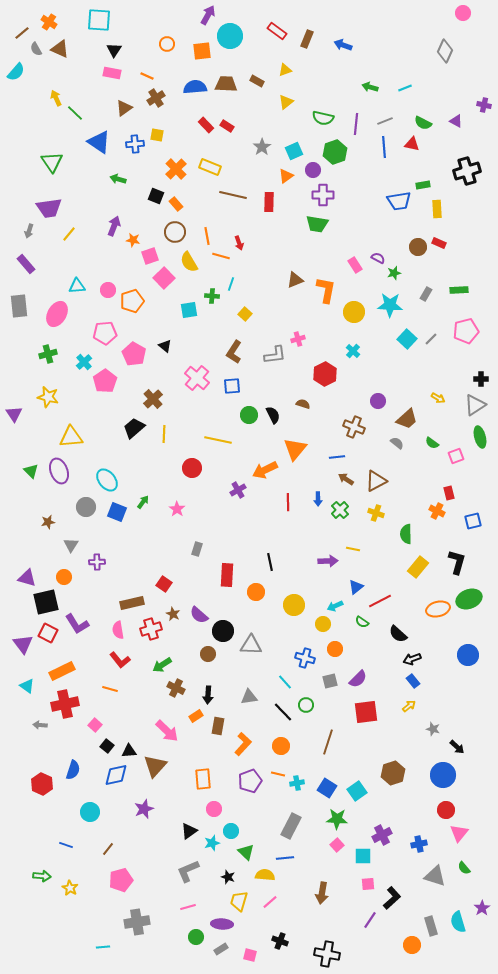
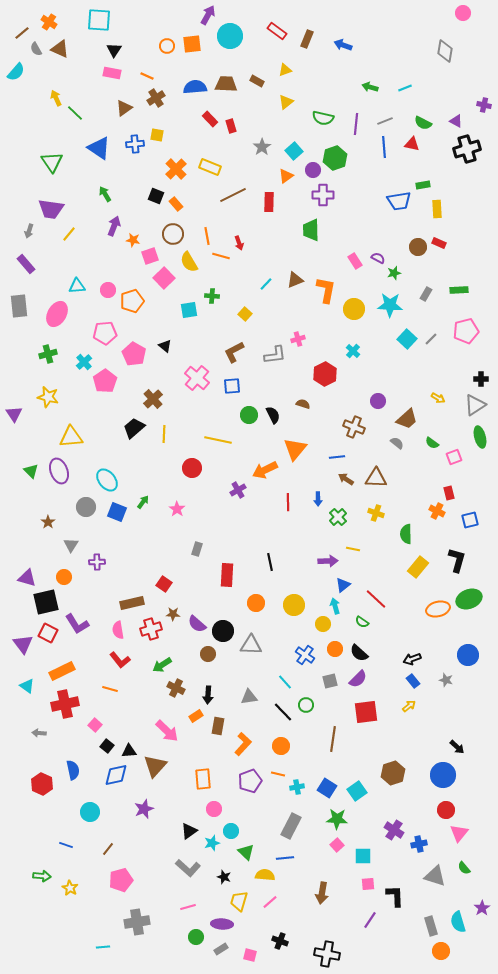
orange circle at (167, 44): moved 2 px down
orange square at (202, 51): moved 10 px left, 7 px up
gray diamond at (445, 51): rotated 15 degrees counterclockwise
red rectangle at (206, 125): moved 4 px right, 6 px up
red rectangle at (227, 126): moved 4 px right; rotated 40 degrees clockwise
blue triangle at (99, 142): moved 6 px down
cyan square at (294, 151): rotated 18 degrees counterclockwise
green hexagon at (335, 152): moved 6 px down
black cross at (467, 171): moved 22 px up
green arrow at (118, 179): moved 13 px left, 15 px down; rotated 42 degrees clockwise
brown line at (233, 195): rotated 40 degrees counterclockwise
purple trapezoid at (49, 208): moved 2 px right, 1 px down; rotated 16 degrees clockwise
green trapezoid at (317, 224): moved 6 px left, 6 px down; rotated 80 degrees clockwise
brown circle at (175, 232): moved 2 px left, 2 px down
pink rectangle at (355, 265): moved 4 px up
cyan line at (231, 284): moved 35 px right; rotated 24 degrees clockwise
yellow circle at (354, 312): moved 3 px up
brown L-shape at (234, 352): rotated 30 degrees clockwise
pink square at (456, 456): moved 2 px left, 1 px down
brown triangle at (376, 481): moved 3 px up; rotated 30 degrees clockwise
green cross at (340, 510): moved 2 px left, 7 px down
blue square at (473, 521): moved 3 px left, 1 px up
brown star at (48, 522): rotated 24 degrees counterclockwise
black L-shape at (457, 562): moved 2 px up
blue triangle at (356, 587): moved 13 px left, 2 px up
orange circle at (256, 592): moved 11 px down
red line at (380, 601): moved 4 px left, 2 px up; rotated 70 degrees clockwise
cyan arrow at (335, 606): rotated 98 degrees clockwise
brown star at (173, 614): rotated 24 degrees counterclockwise
purple semicircle at (199, 615): moved 2 px left, 9 px down
black semicircle at (398, 634): moved 39 px left, 19 px down
blue cross at (305, 658): moved 3 px up; rotated 18 degrees clockwise
gray arrow at (40, 725): moved 1 px left, 8 px down
gray star at (433, 729): moved 13 px right, 49 px up
brown line at (328, 742): moved 5 px right, 3 px up; rotated 10 degrees counterclockwise
blue semicircle at (73, 770): rotated 30 degrees counterclockwise
cyan cross at (297, 783): moved 4 px down
purple cross at (382, 835): moved 12 px right, 5 px up; rotated 30 degrees counterclockwise
gray L-shape at (188, 871): moved 3 px up; rotated 115 degrees counterclockwise
black star at (228, 877): moved 4 px left
black L-shape at (392, 898): moved 3 px right, 2 px up; rotated 50 degrees counterclockwise
orange circle at (412, 945): moved 29 px right, 6 px down
